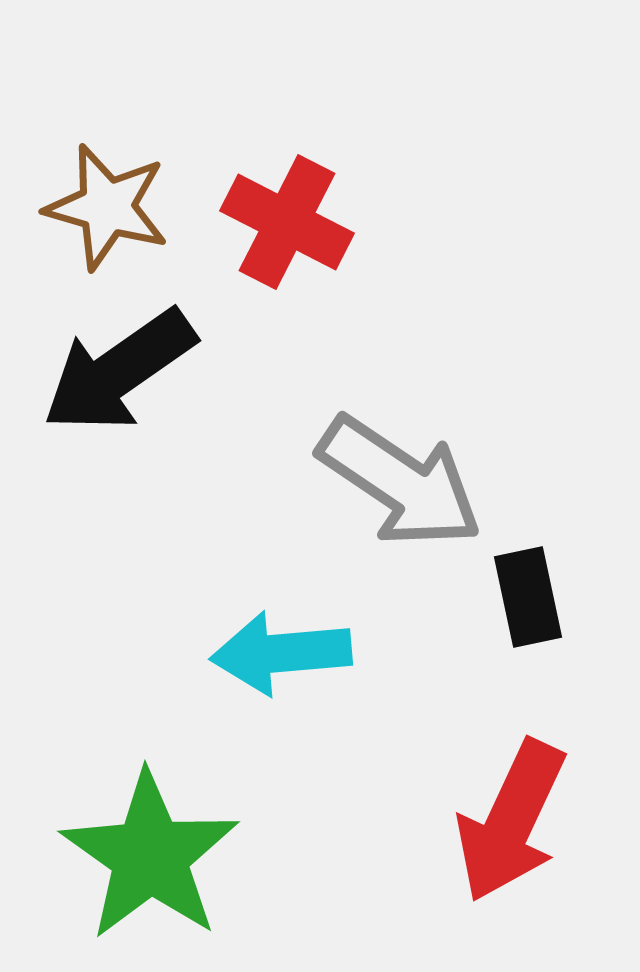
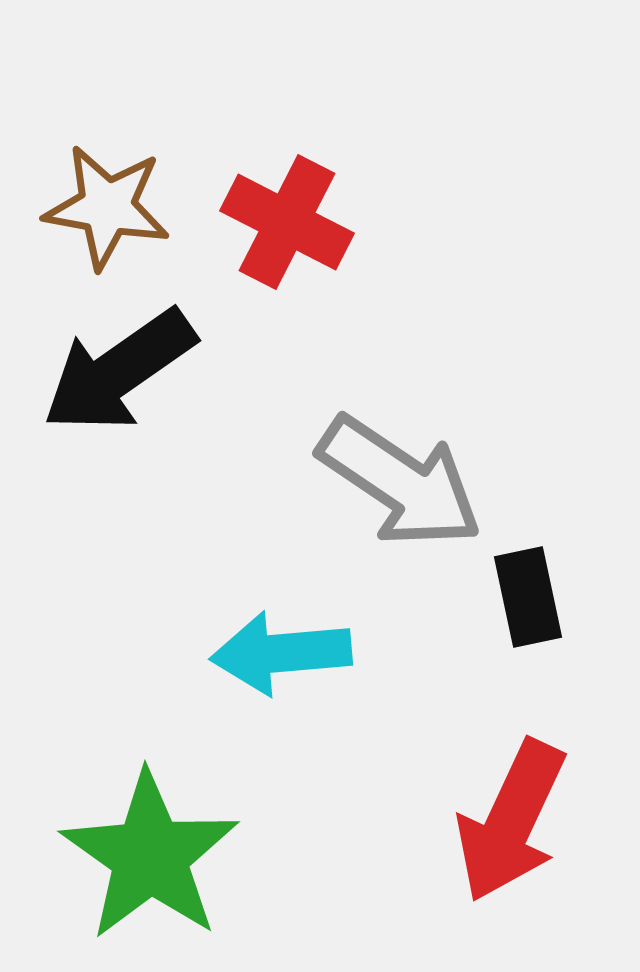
brown star: rotated 6 degrees counterclockwise
